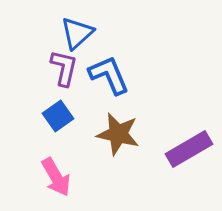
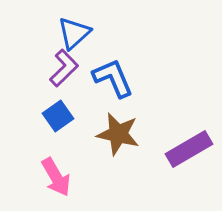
blue triangle: moved 3 px left
purple L-shape: rotated 33 degrees clockwise
blue L-shape: moved 4 px right, 3 px down
